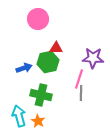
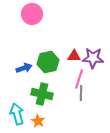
pink circle: moved 6 px left, 5 px up
red triangle: moved 18 px right, 8 px down
green cross: moved 1 px right, 1 px up
cyan arrow: moved 2 px left, 2 px up
